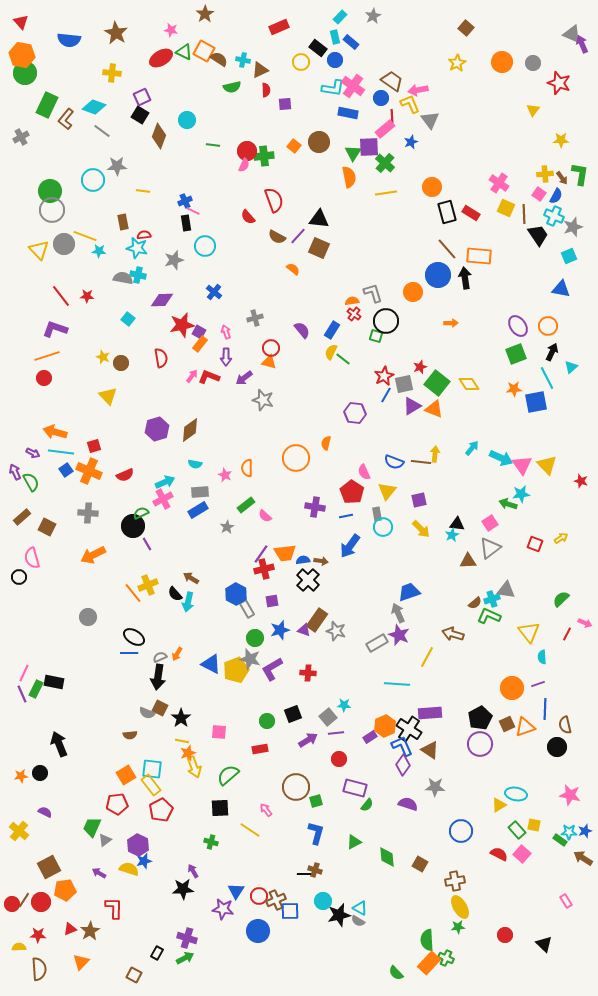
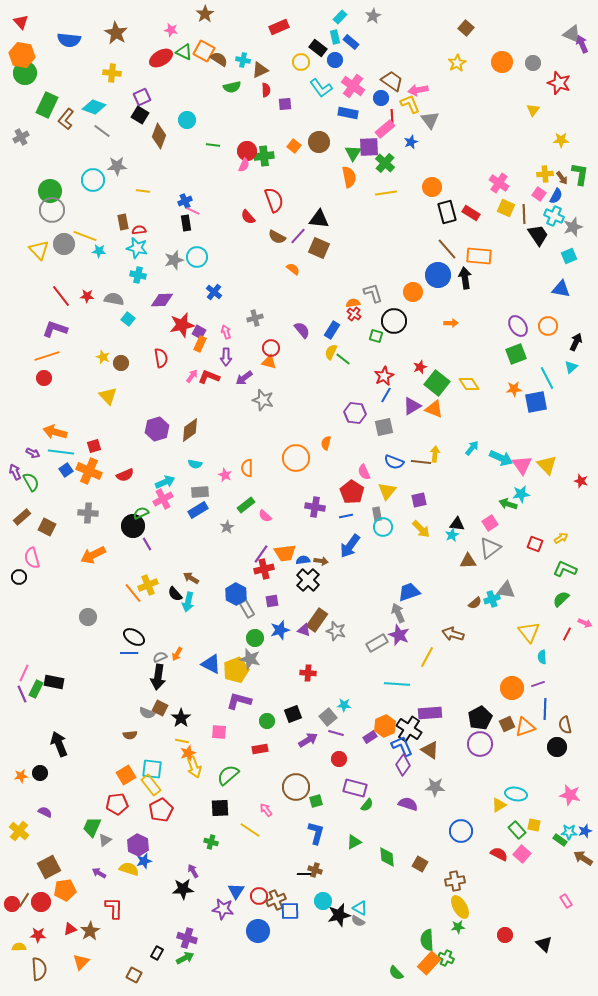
cyan L-shape at (333, 88): moved 12 px left; rotated 45 degrees clockwise
red semicircle at (144, 235): moved 5 px left, 5 px up
cyan circle at (205, 246): moved 8 px left, 11 px down
gray semicircle at (123, 278): moved 9 px left, 21 px down
orange semicircle at (352, 301): moved 1 px right, 2 px down
black circle at (386, 321): moved 8 px right
orange rectangle at (200, 344): rotated 14 degrees counterclockwise
black arrow at (552, 352): moved 24 px right, 10 px up
gray square at (404, 384): moved 20 px left, 43 px down
green L-shape at (489, 616): moved 76 px right, 47 px up
purple L-shape at (272, 669): moved 33 px left, 32 px down; rotated 45 degrees clockwise
purple line at (336, 733): rotated 21 degrees clockwise
